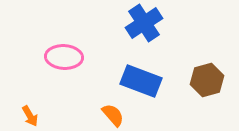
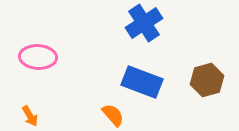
pink ellipse: moved 26 px left
blue rectangle: moved 1 px right, 1 px down
